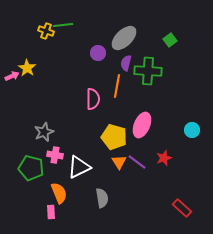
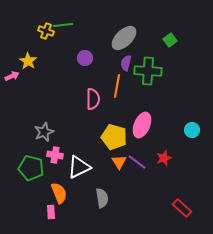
purple circle: moved 13 px left, 5 px down
yellow star: moved 1 px right, 7 px up
